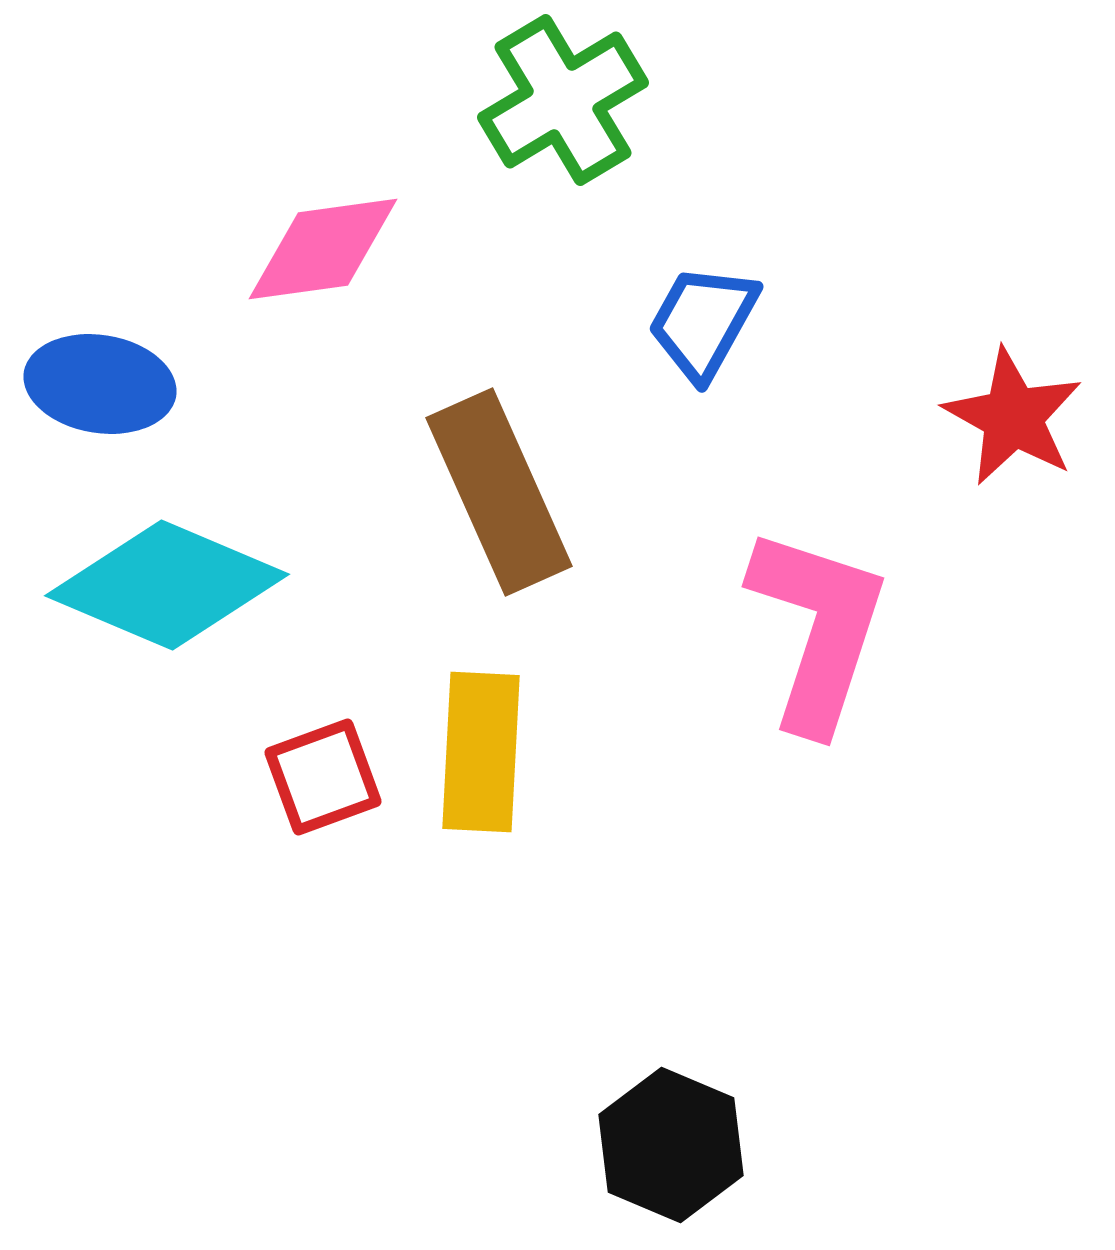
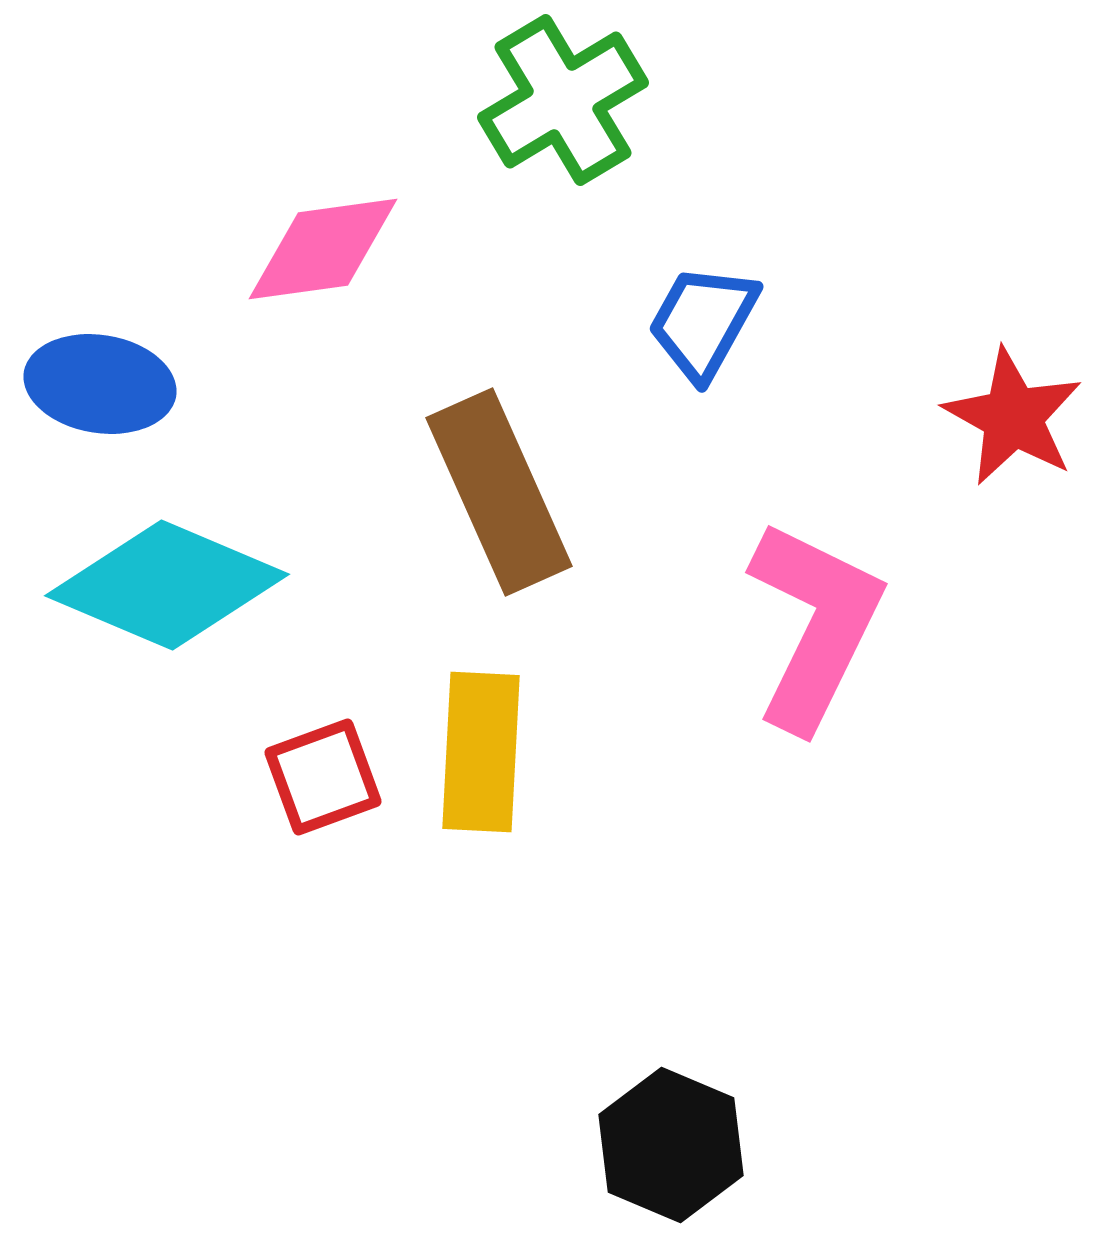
pink L-shape: moved 3 px left, 4 px up; rotated 8 degrees clockwise
